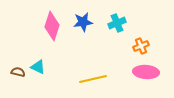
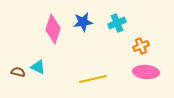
pink diamond: moved 1 px right, 3 px down
